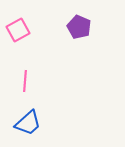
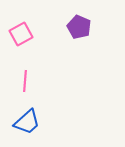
pink square: moved 3 px right, 4 px down
blue trapezoid: moved 1 px left, 1 px up
